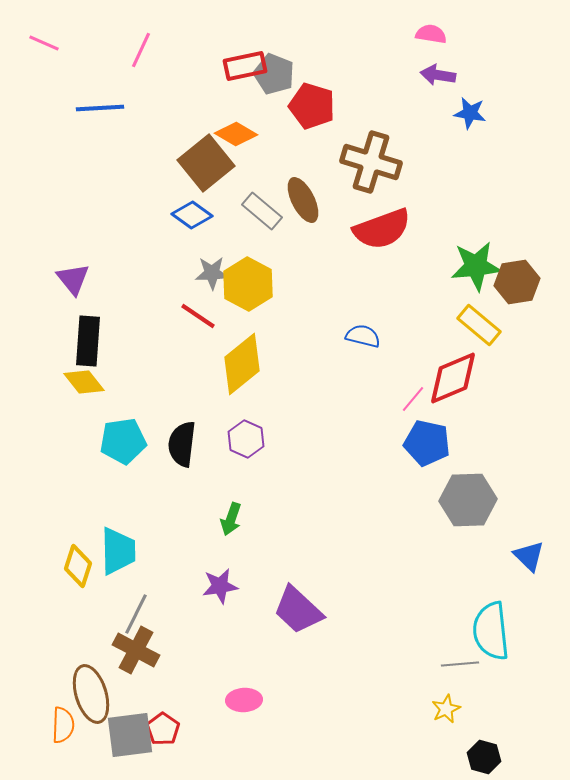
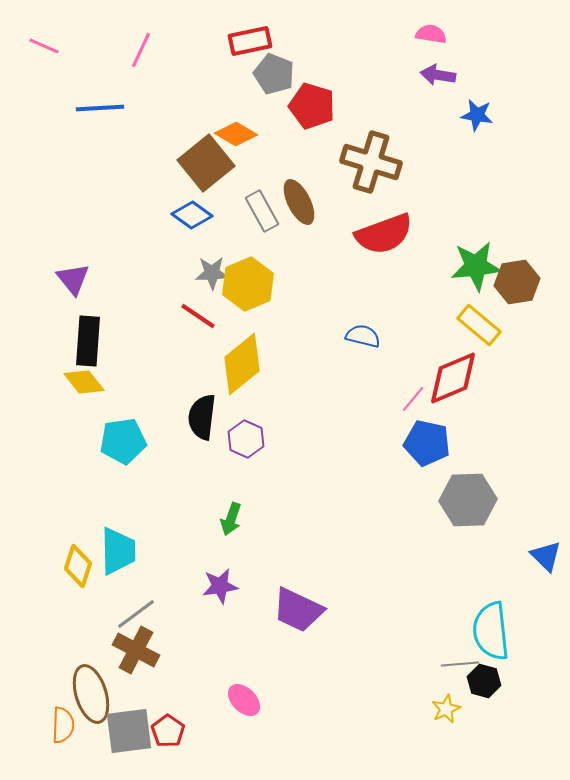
pink line at (44, 43): moved 3 px down
red rectangle at (245, 66): moved 5 px right, 25 px up
blue star at (470, 113): moved 7 px right, 2 px down
brown ellipse at (303, 200): moved 4 px left, 2 px down
gray rectangle at (262, 211): rotated 21 degrees clockwise
red semicircle at (382, 229): moved 2 px right, 5 px down
yellow hexagon at (248, 284): rotated 9 degrees clockwise
black semicircle at (182, 444): moved 20 px right, 27 px up
blue triangle at (529, 556): moved 17 px right
purple trapezoid at (298, 610): rotated 18 degrees counterclockwise
gray line at (136, 614): rotated 27 degrees clockwise
pink ellipse at (244, 700): rotated 48 degrees clockwise
red pentagon at (163, 729): moved 5 px right, 2 px down
gray square at (130, 735): moved 1 px left, 4 px up
black hexagon at (484, 757): moved 76 px up
